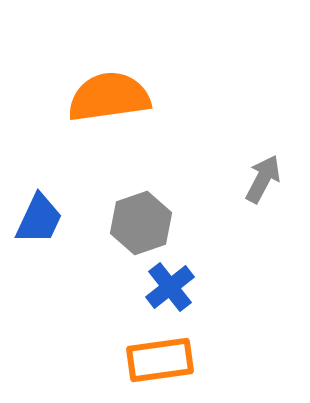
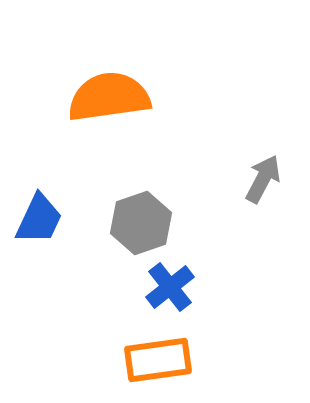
orange rectangle: moved 2 px left
